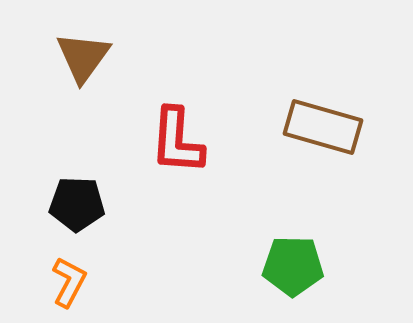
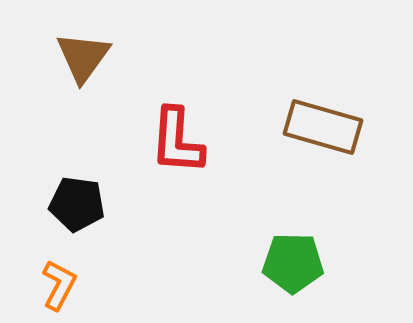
black pentagon: rotated 6 degrees clockwise
green pentagon: moved 3 px up
orange L-shape: moved 10 px left, 3 px down
